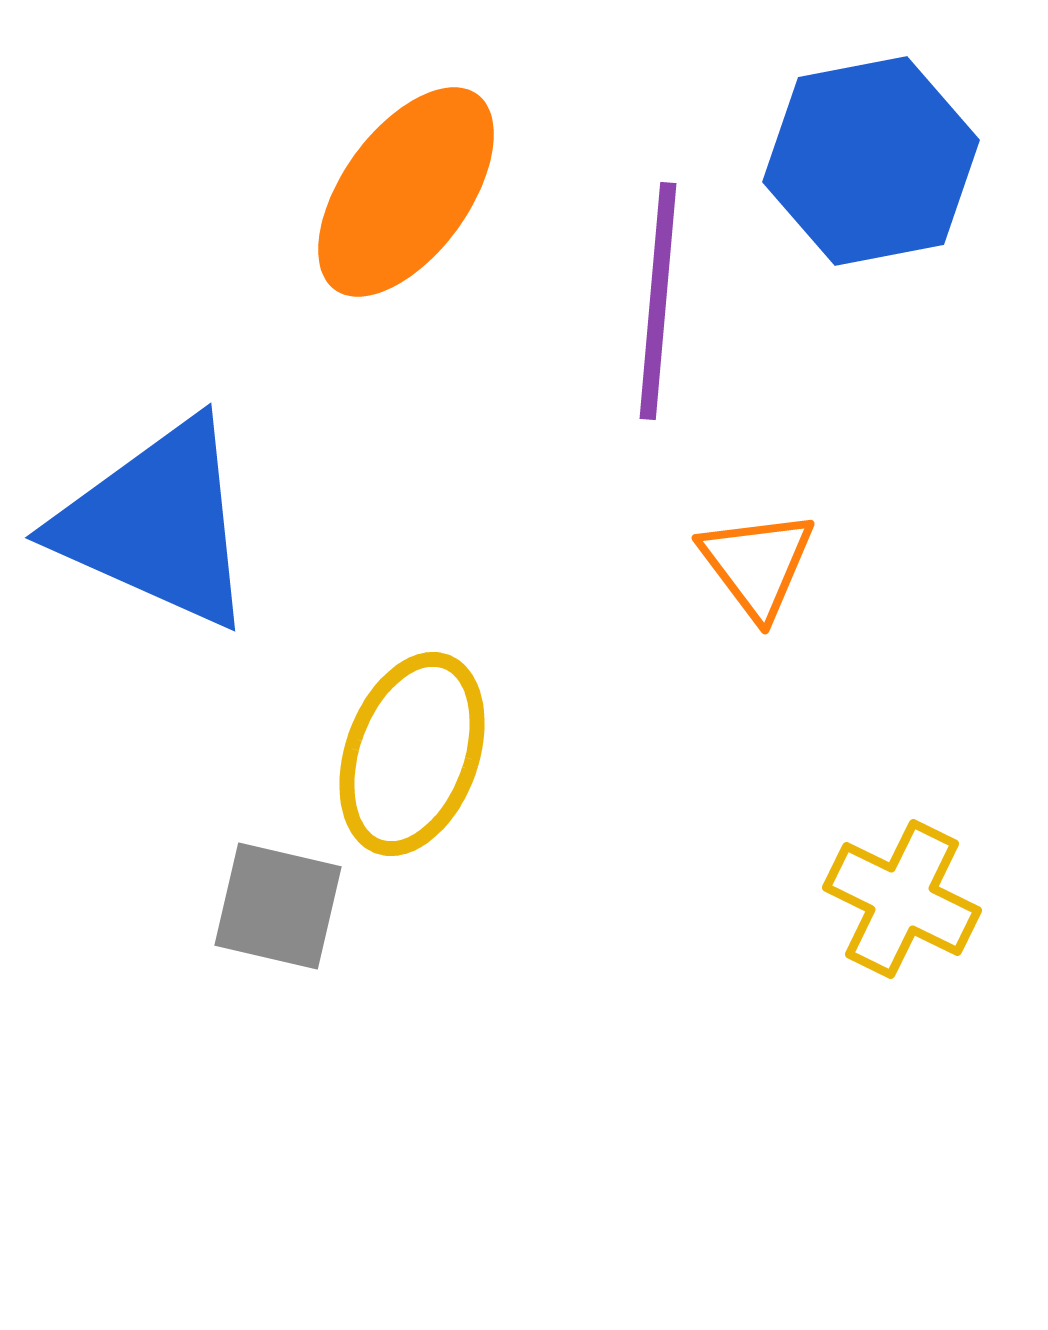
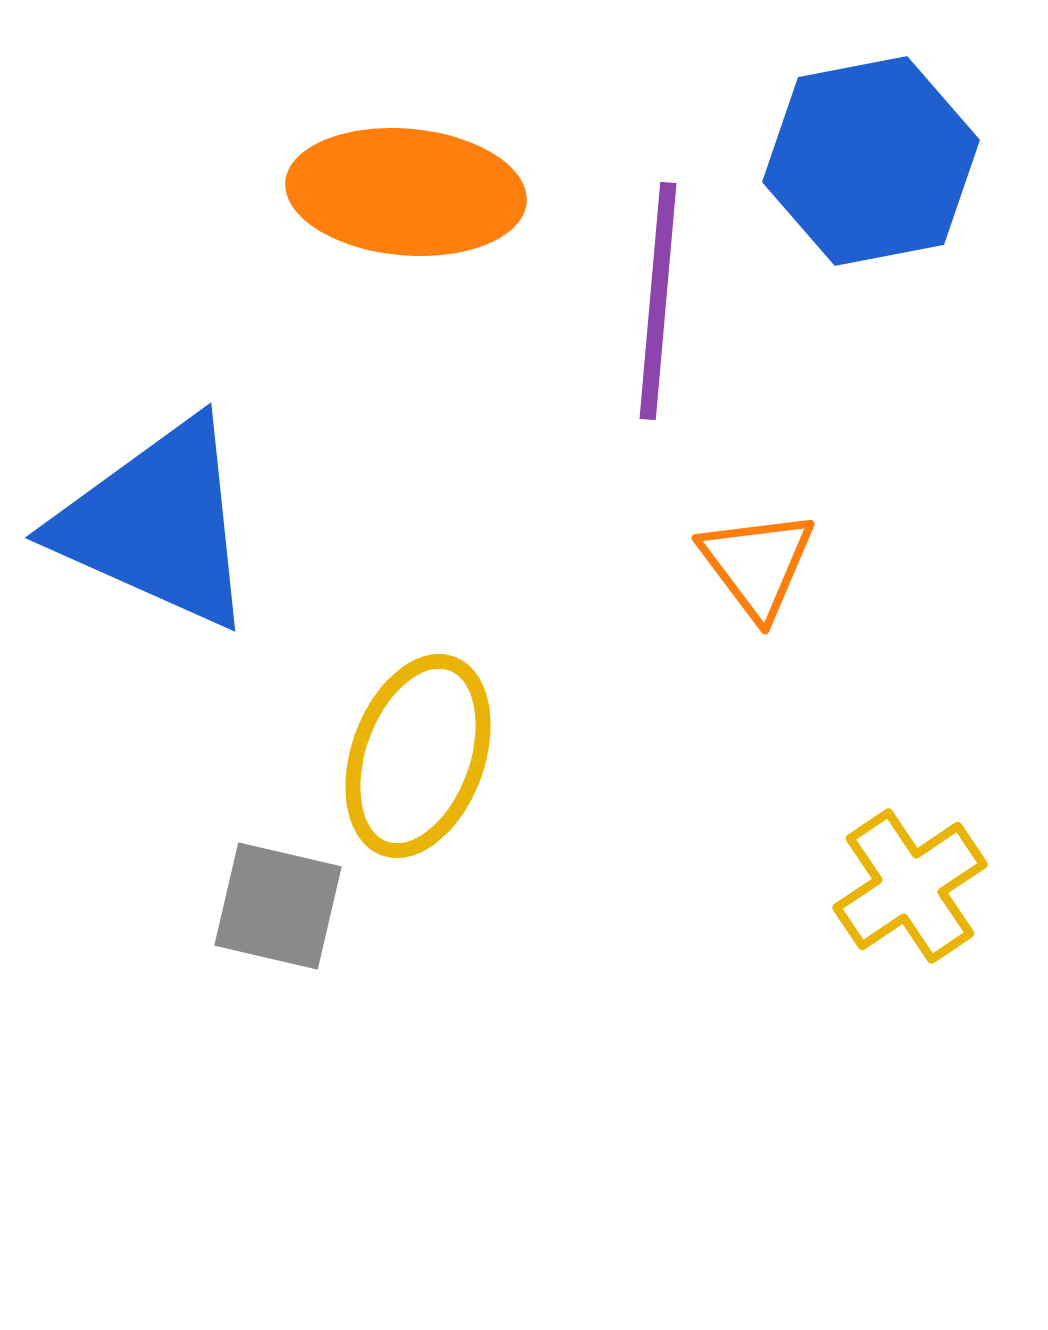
orange ellipse: rotated 59 degrees clockwise
yellow ellipse: moved 6 px right, 2 px down
yellow cross: moved 8 px right, 13 px up; rotated 30 degrees clockwise
